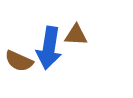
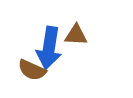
brown semicircle: moved 13 px right, 9 px down
